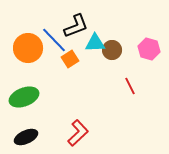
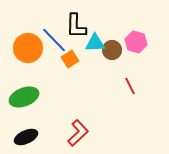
black L-shape: rotated 112 degrees clockwise
pink hexagon: moved 13 px left, 7 px up
